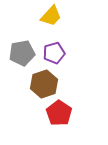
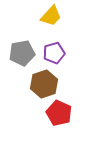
red pentagon: rotated 10 degrees counterclockwise
